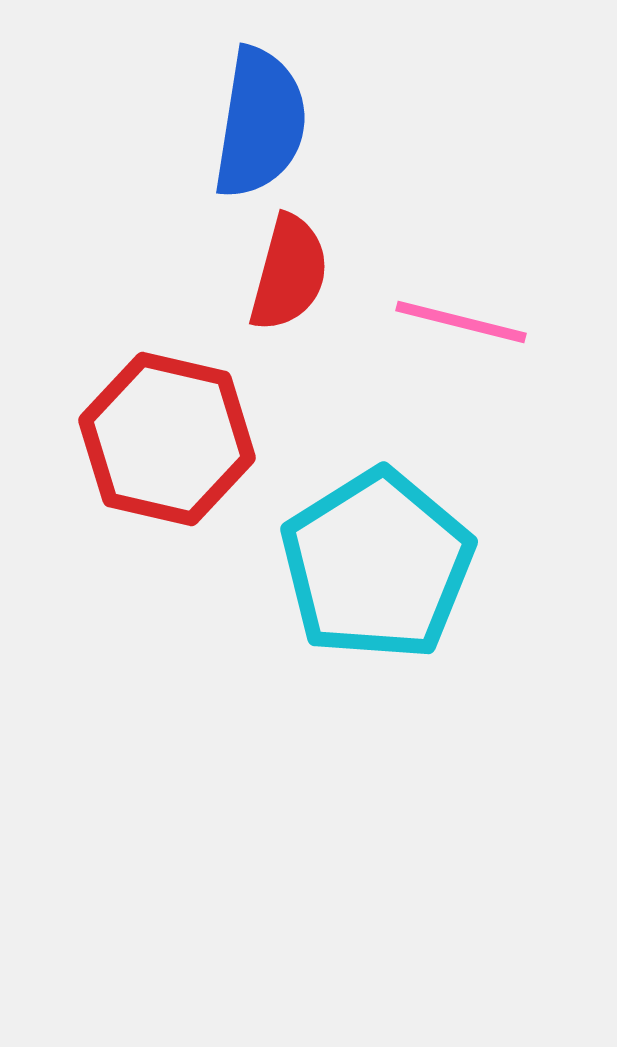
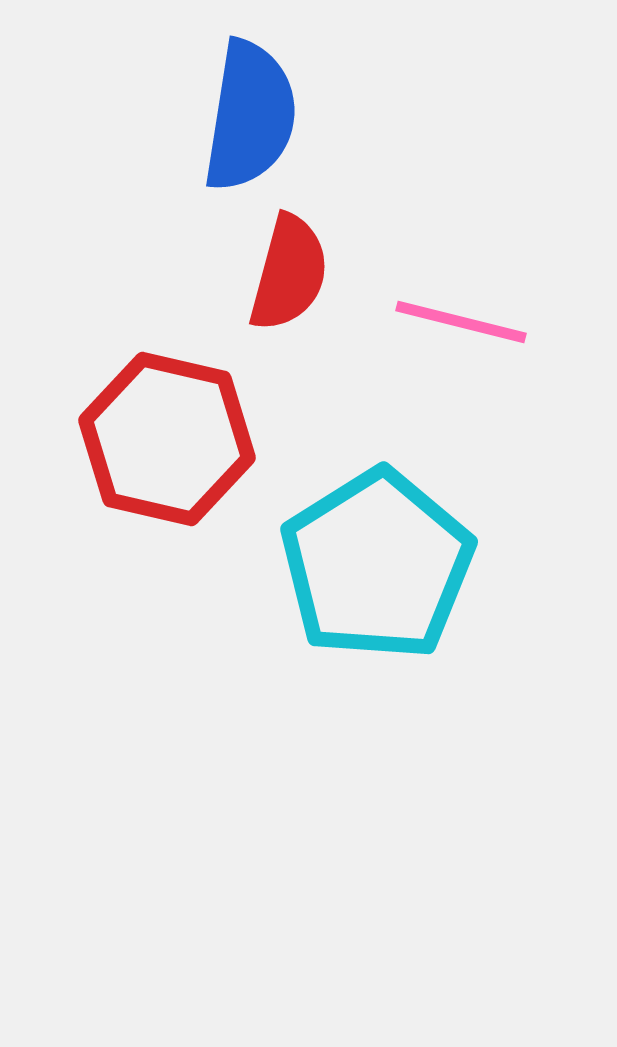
blue semicircle: moved 10 px left, 7 px up
